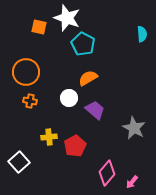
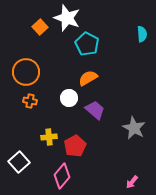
orange square: moved 1 px right; rotated 35 degrees clockwise
cyan pentagon: moved 4 px right
pink diamond: moved 45 px left, 3 px down
